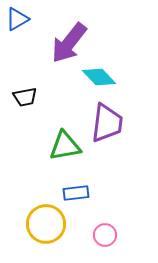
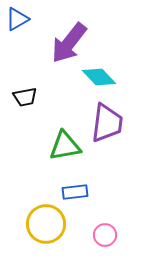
blue rectangle: moved 1 px left, 1 px up
